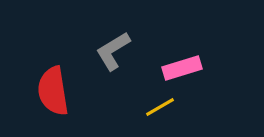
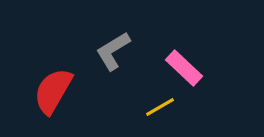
pink rectangle: moved 2 px right; rotated 60 degrees clockwise
red semicircle: rotated 39 degrees clockwise
